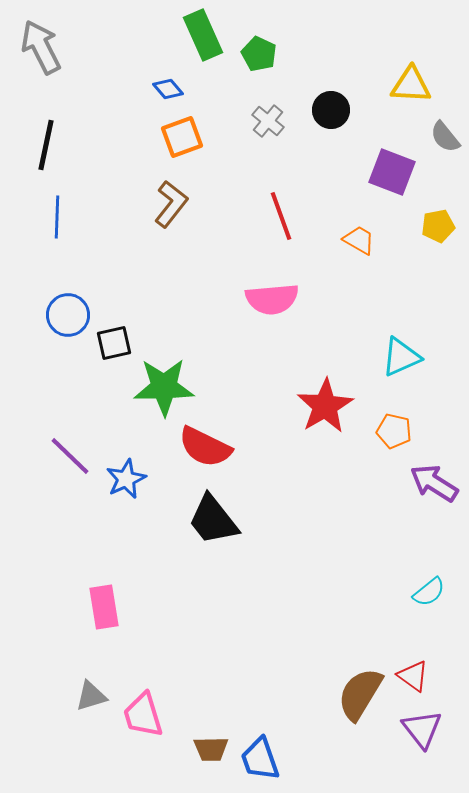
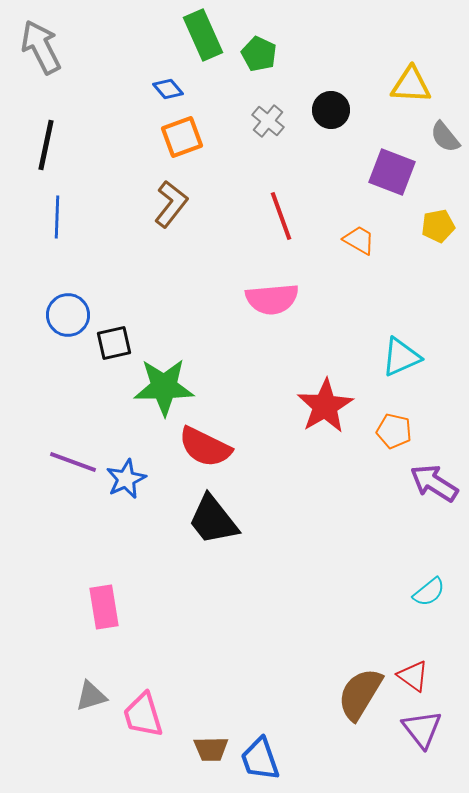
purple line: moved 3 px right, 6 px down; rotated 24 degrees counterclockwise
